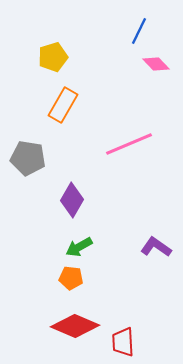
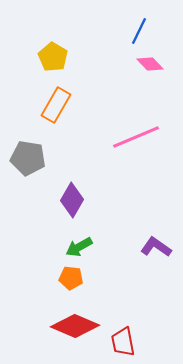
yellow pentagon: rotated 24 degrees counterclockwise
pink diamond: moved 6 px left
orange rectangle: moved 7 px left
pink line: moved 7 px right, 7 px up
red trapezoid: rotated 8 degrees counterclockwise
